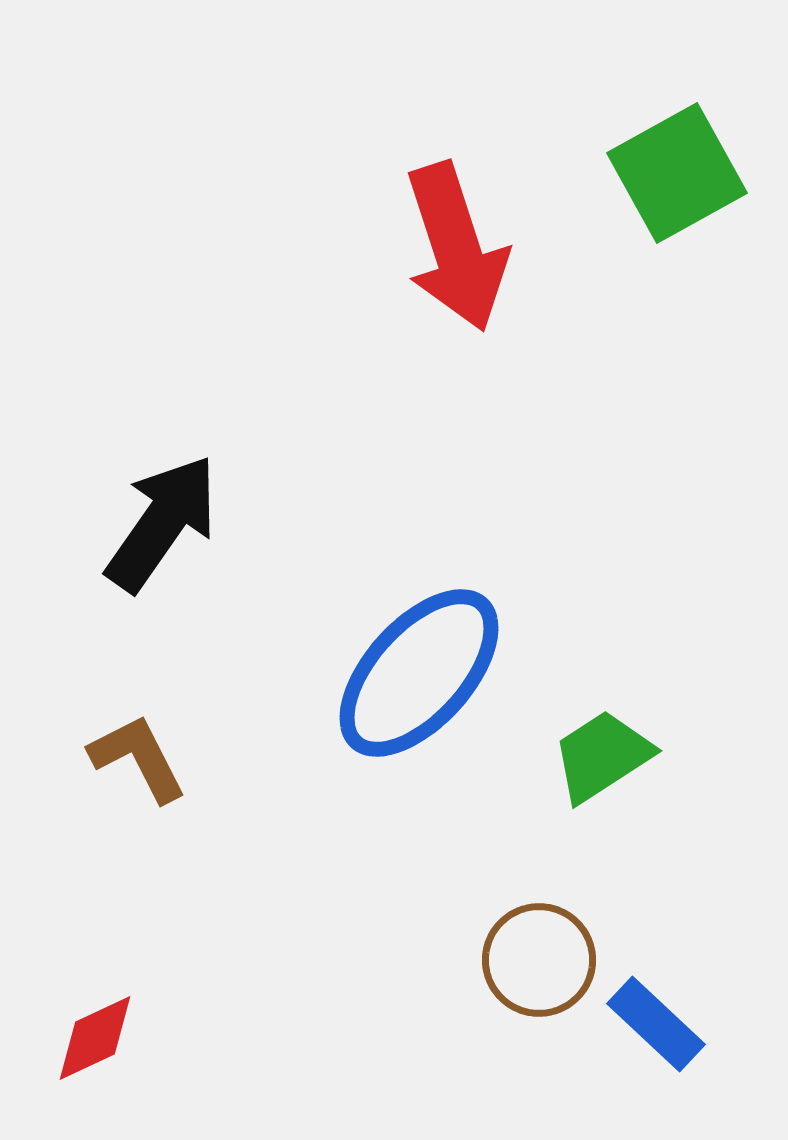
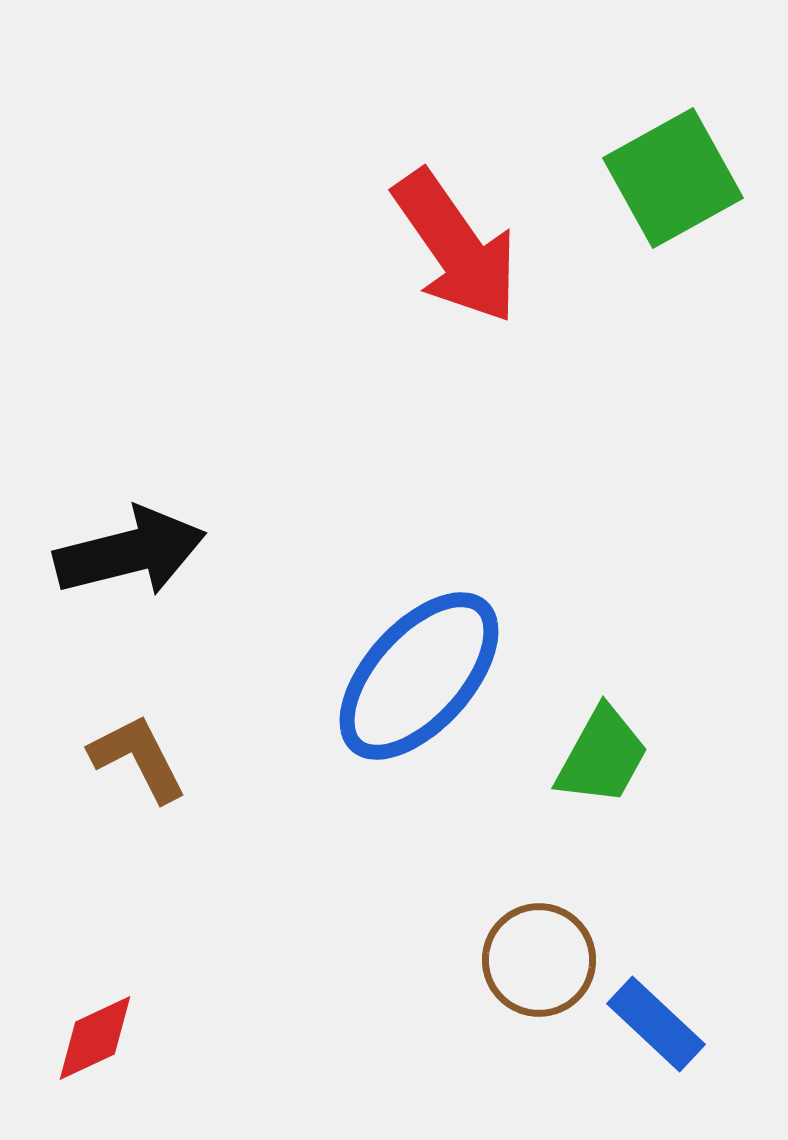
green square: moved 4 px left, 5 px down
red arrow: rotated 17 degrees counterclockwise
black arrow: moved 32 px left, 29 px down; rotated 41 degrees clockwise
blue ellipse: moved 3 px down
green trapezoid: rotated 152 degrees clockwise
